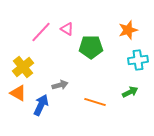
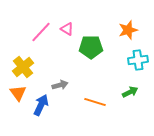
orange triangle: rotated 24 degrees clockwise
